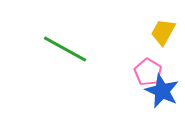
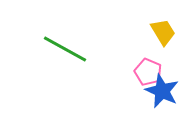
yellow trapezoid: rotated 120 degrees clockwise
pink pentagon: rotated 8 degrees counterclockwise
